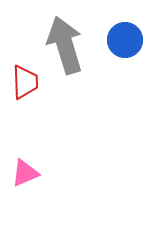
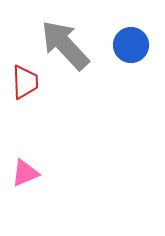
blue circle: moved 6 px right, 5 px down
gray arrow: rotated 26 degrees counterclockwise
